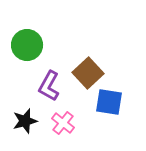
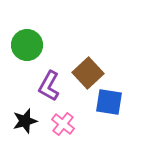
pink cross: moved 1 px down
